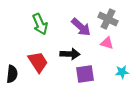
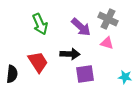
cyan star: moved 3 px right, 5 px down; rotated 16 degrees clockwise
